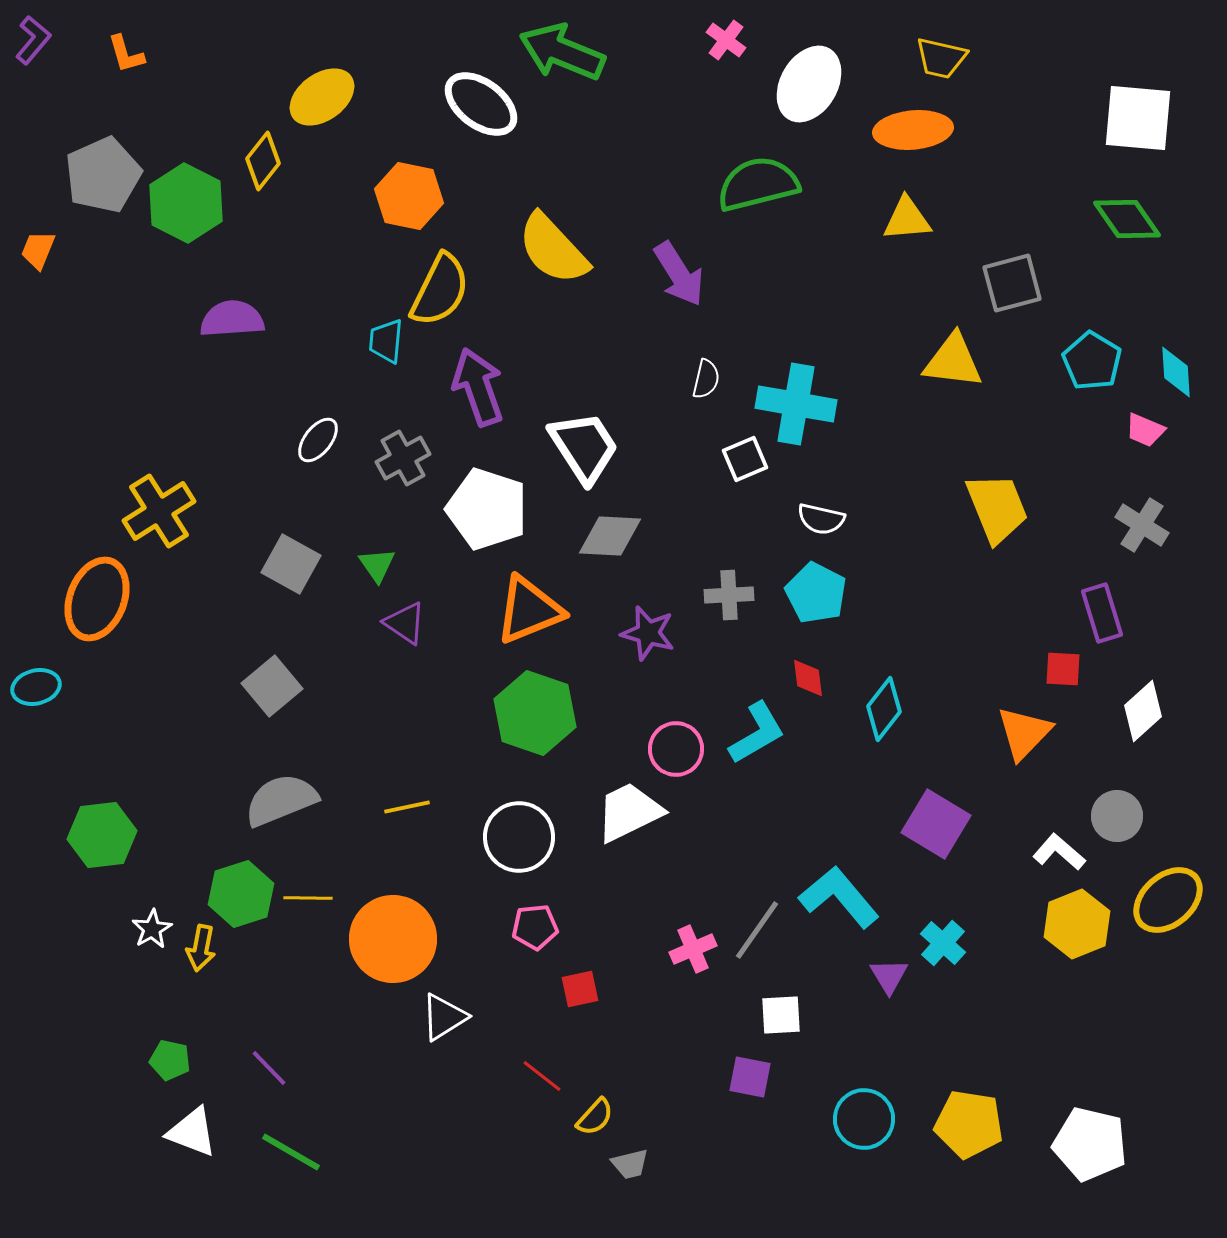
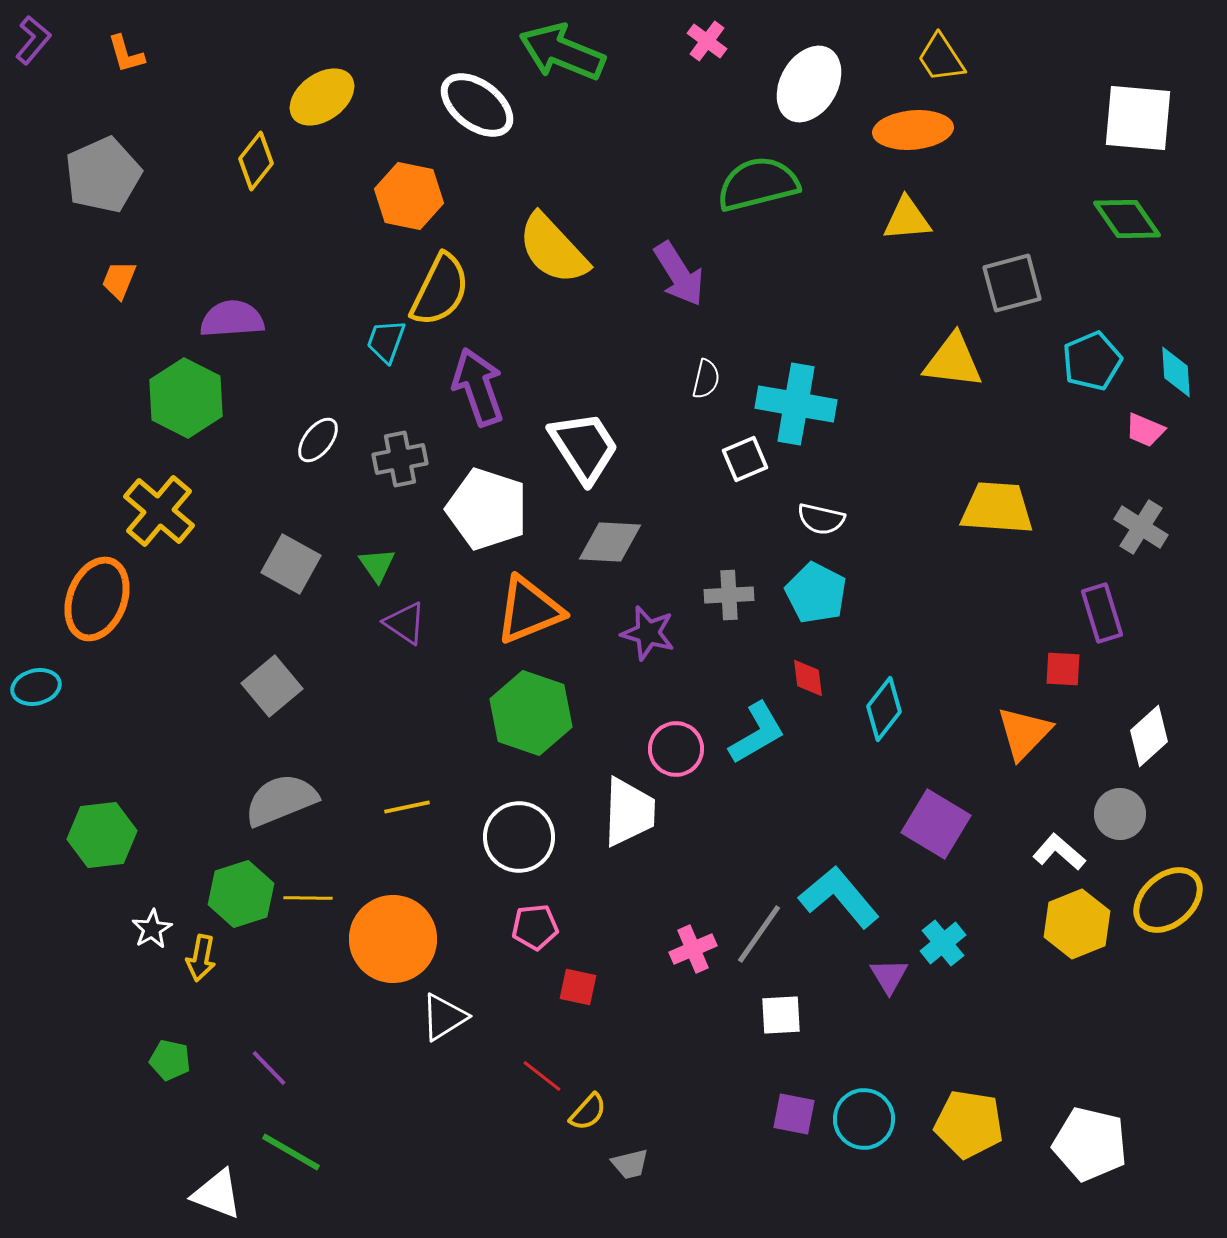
pink cross at (726, 40): moved 19 px left, 1 px down
yellow trapezoid at (941, 58): rotated 44 degrees clockwise
white ellipse at (481, 104): moved 4 px left, 1 px down
yellow diamond at (263, 161): moved 7 px left
green hexagon at (186, 203): moved 195 px down
orange trapezoid at (38, 250): moved 81 px right, 30 px down
cyan trapezoid at (386, 341): rotated 15 degrees clockwise
cyan pentagon at (1092, 361): rotated 18 degrees clockwise
gray cross at (403, 458): moved 3 px left, 1 px down; rotated 18 degrees clockwise
yellow trapezoid at (997, 508): rotated 64 degrees counterclockwise
yellow cross at (159, 511): rotated 18 degrees counterclockwise
gray cross at (1142, 525): moved 1 px left, 2 px down
gray diamond at (610, 536): moved 6 px down
white diamond at (1143, 711): moved 6 px right, 25 px down
green hexagon at (535, 713): moved 4 px left
white trapezoid at (629, 812): rotated 118 degrees clockwise
gray circle at (1117, 816): moved 3 px right, 2 px up
gray line at (757, 930): moved 2 px right, 4 px down
cyan cross at (943, 943): rotated 9 degrees clockwise
yellow arrow at (201, 948): moved 10 px down
red square at (580, 989): moved 2 px left, 2 px up; rotated 24 degrees clockwise
purple square at (750, 1077): moved 44 px right, 37 px down
yellow semicircle at (595, 1117): moved 7 px left, 5 px up
white triangle at (192, 1132): moved 25 px right, 62 px down
